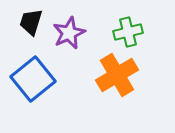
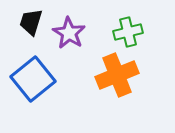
purple star: rotated 16 degrees counterclockwise
orange cross: rotated 9 degrees clockwise
